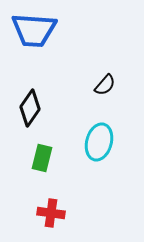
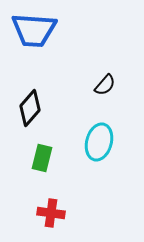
black diamond: rotated 6 degrees clockwise
